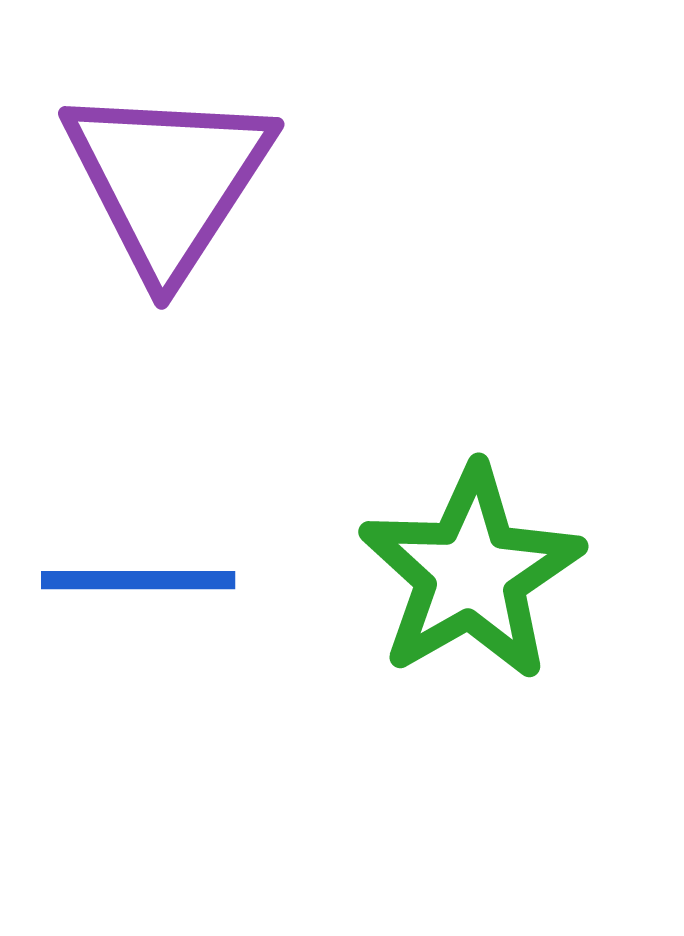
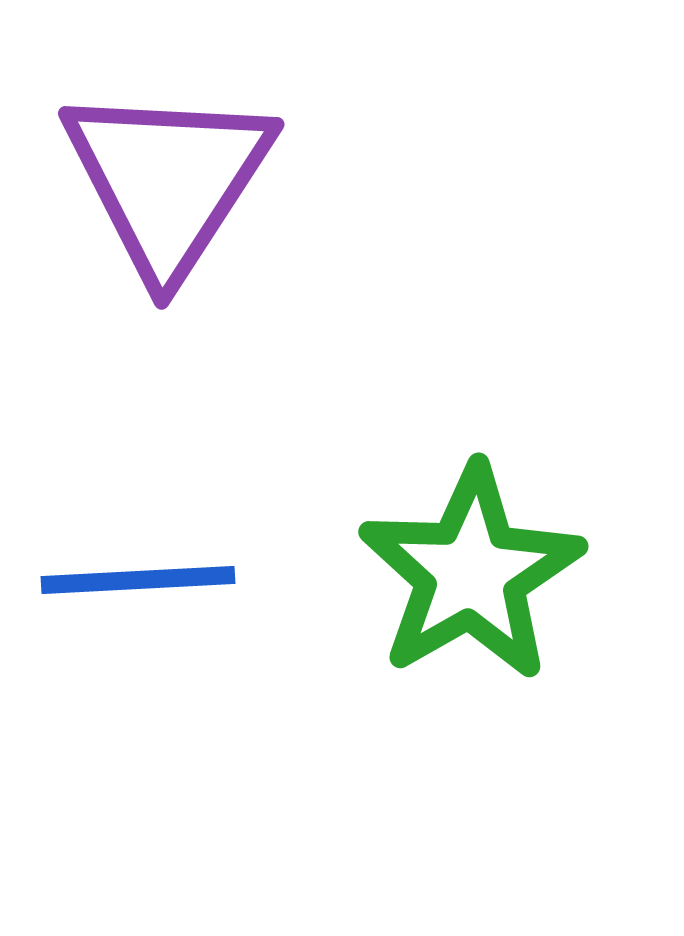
blue line: rotated 3 degrees counterclockwise
